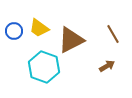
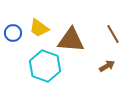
blue circle: moved 1 px left, 2 px down
brown triangle: rotated 32 degrees clockwise
cyan hexagon: moved 1 px right, 1 px up
